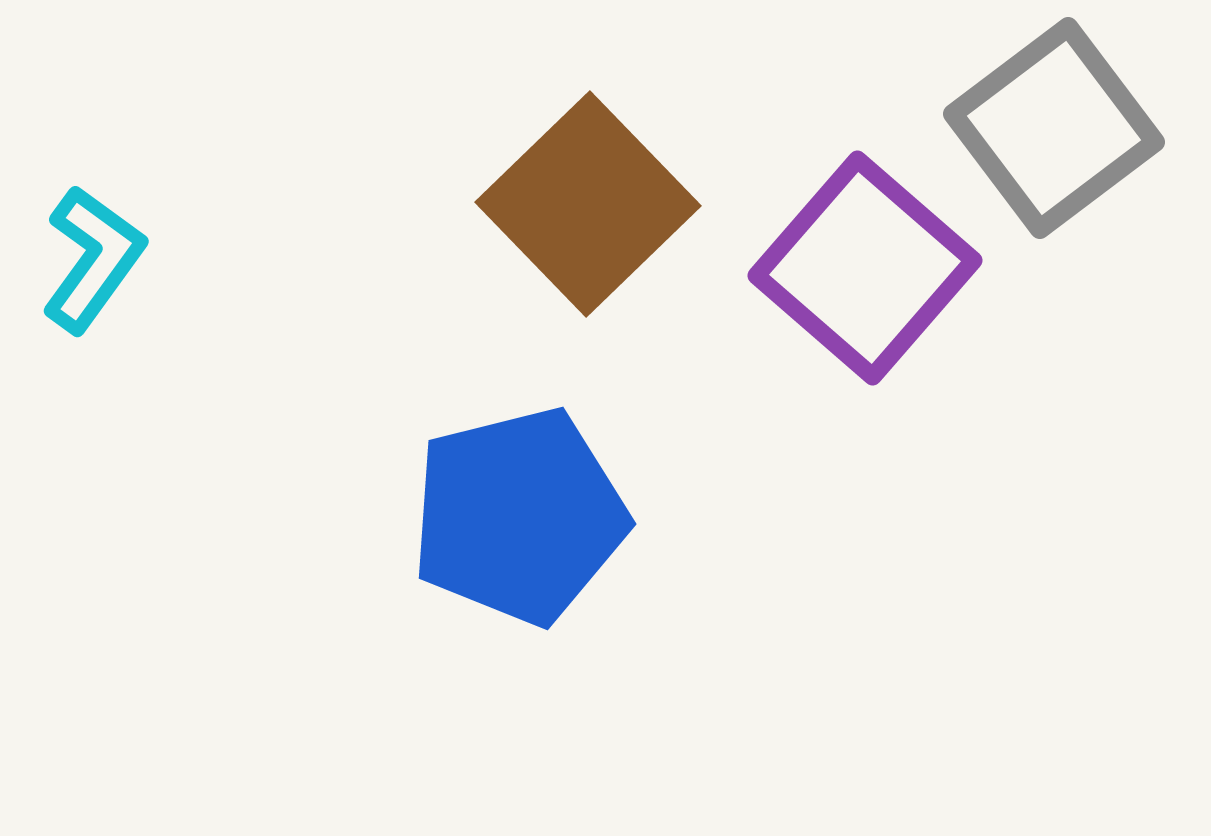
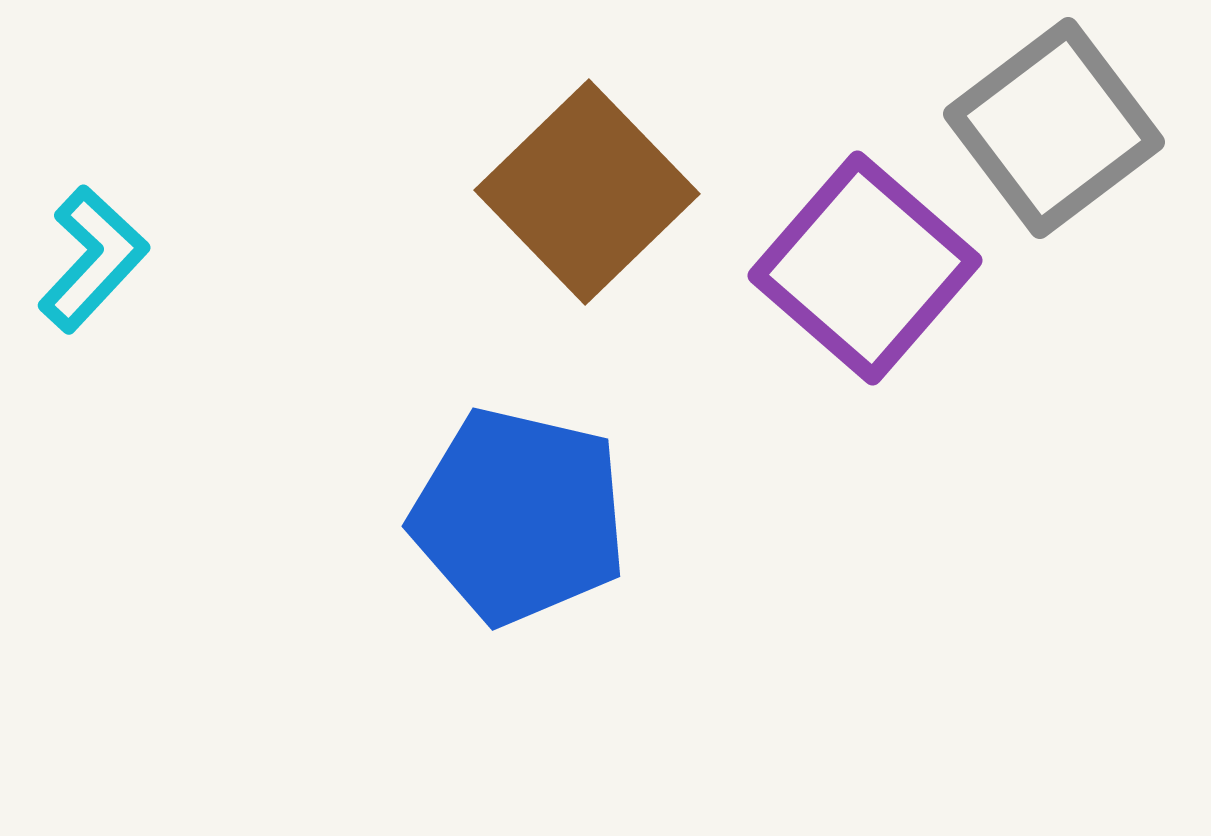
brown square: moved 1 px left, 12 px up
cyan L-shape: rotated 7 degrees clockwise
blue pentagon: rotated 27 degrees clockwise
